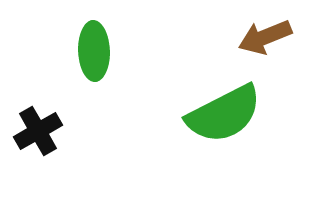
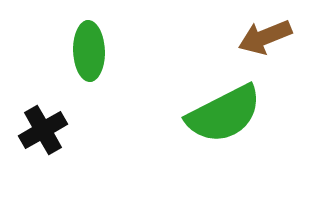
green ellipse: moved 5 px left
black cross: moved 5 px right, 1 px up
